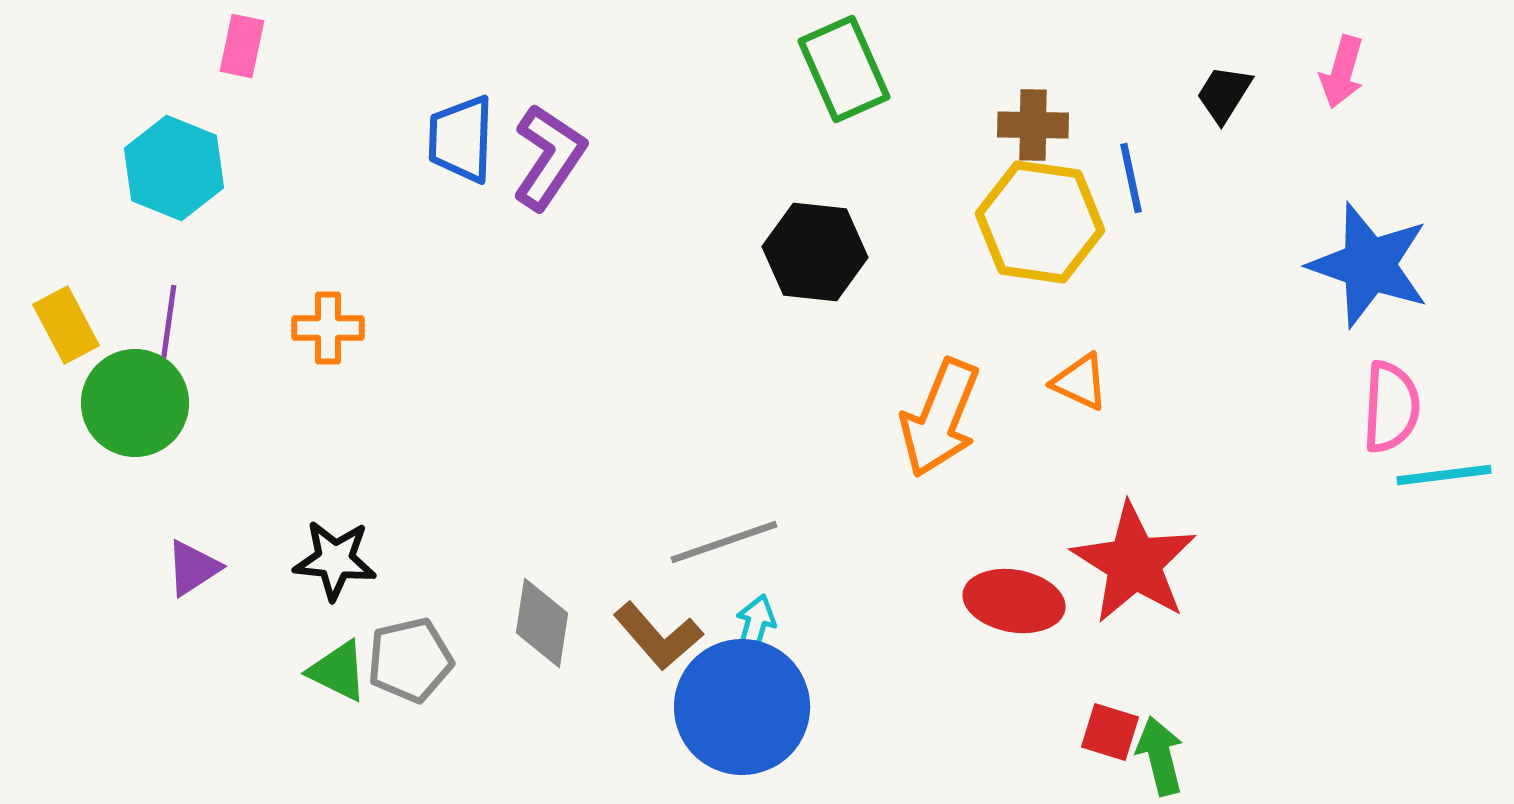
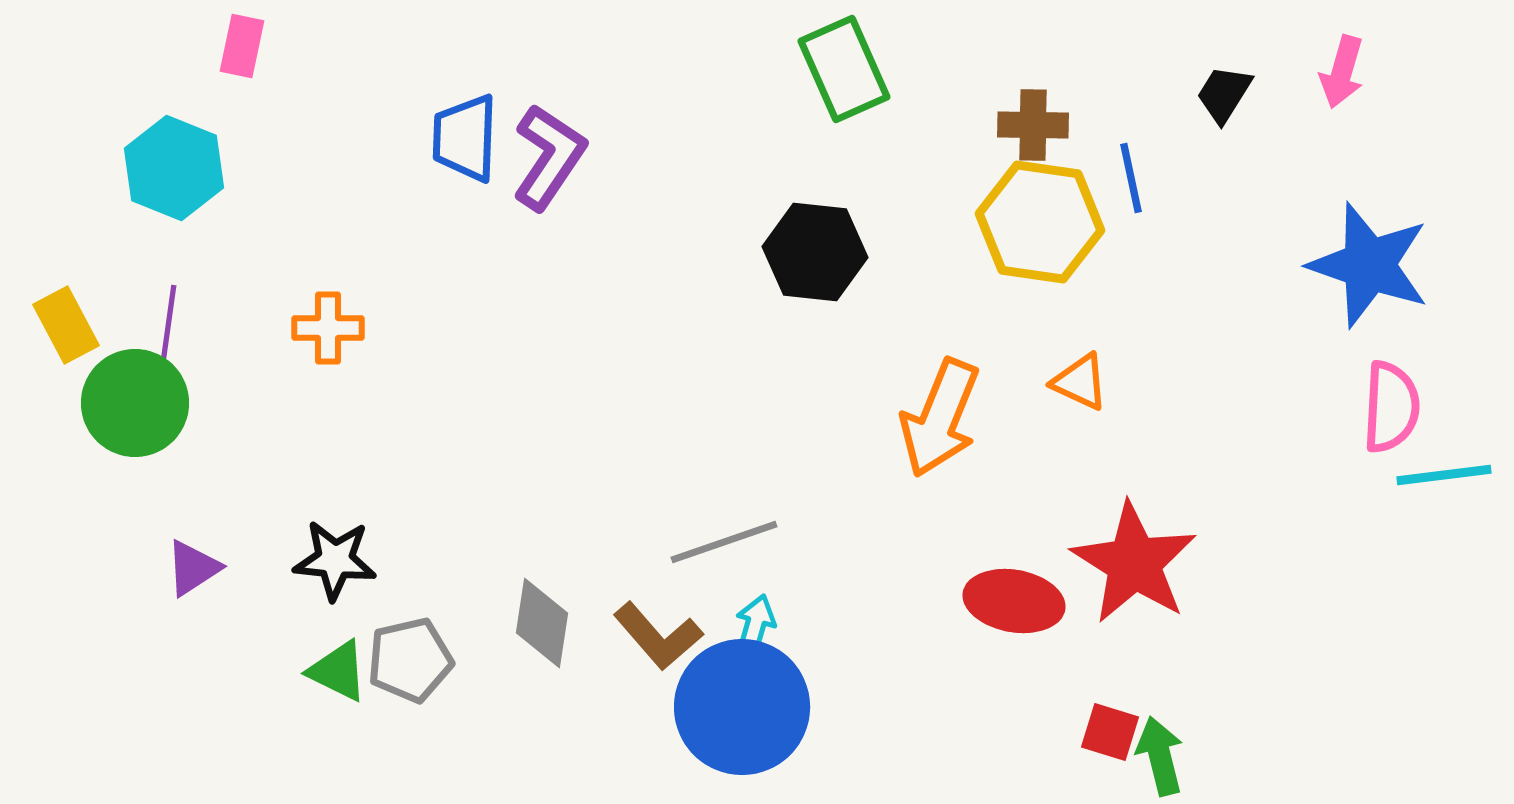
blue trapezoid: moved 4 px right, 1 px up
